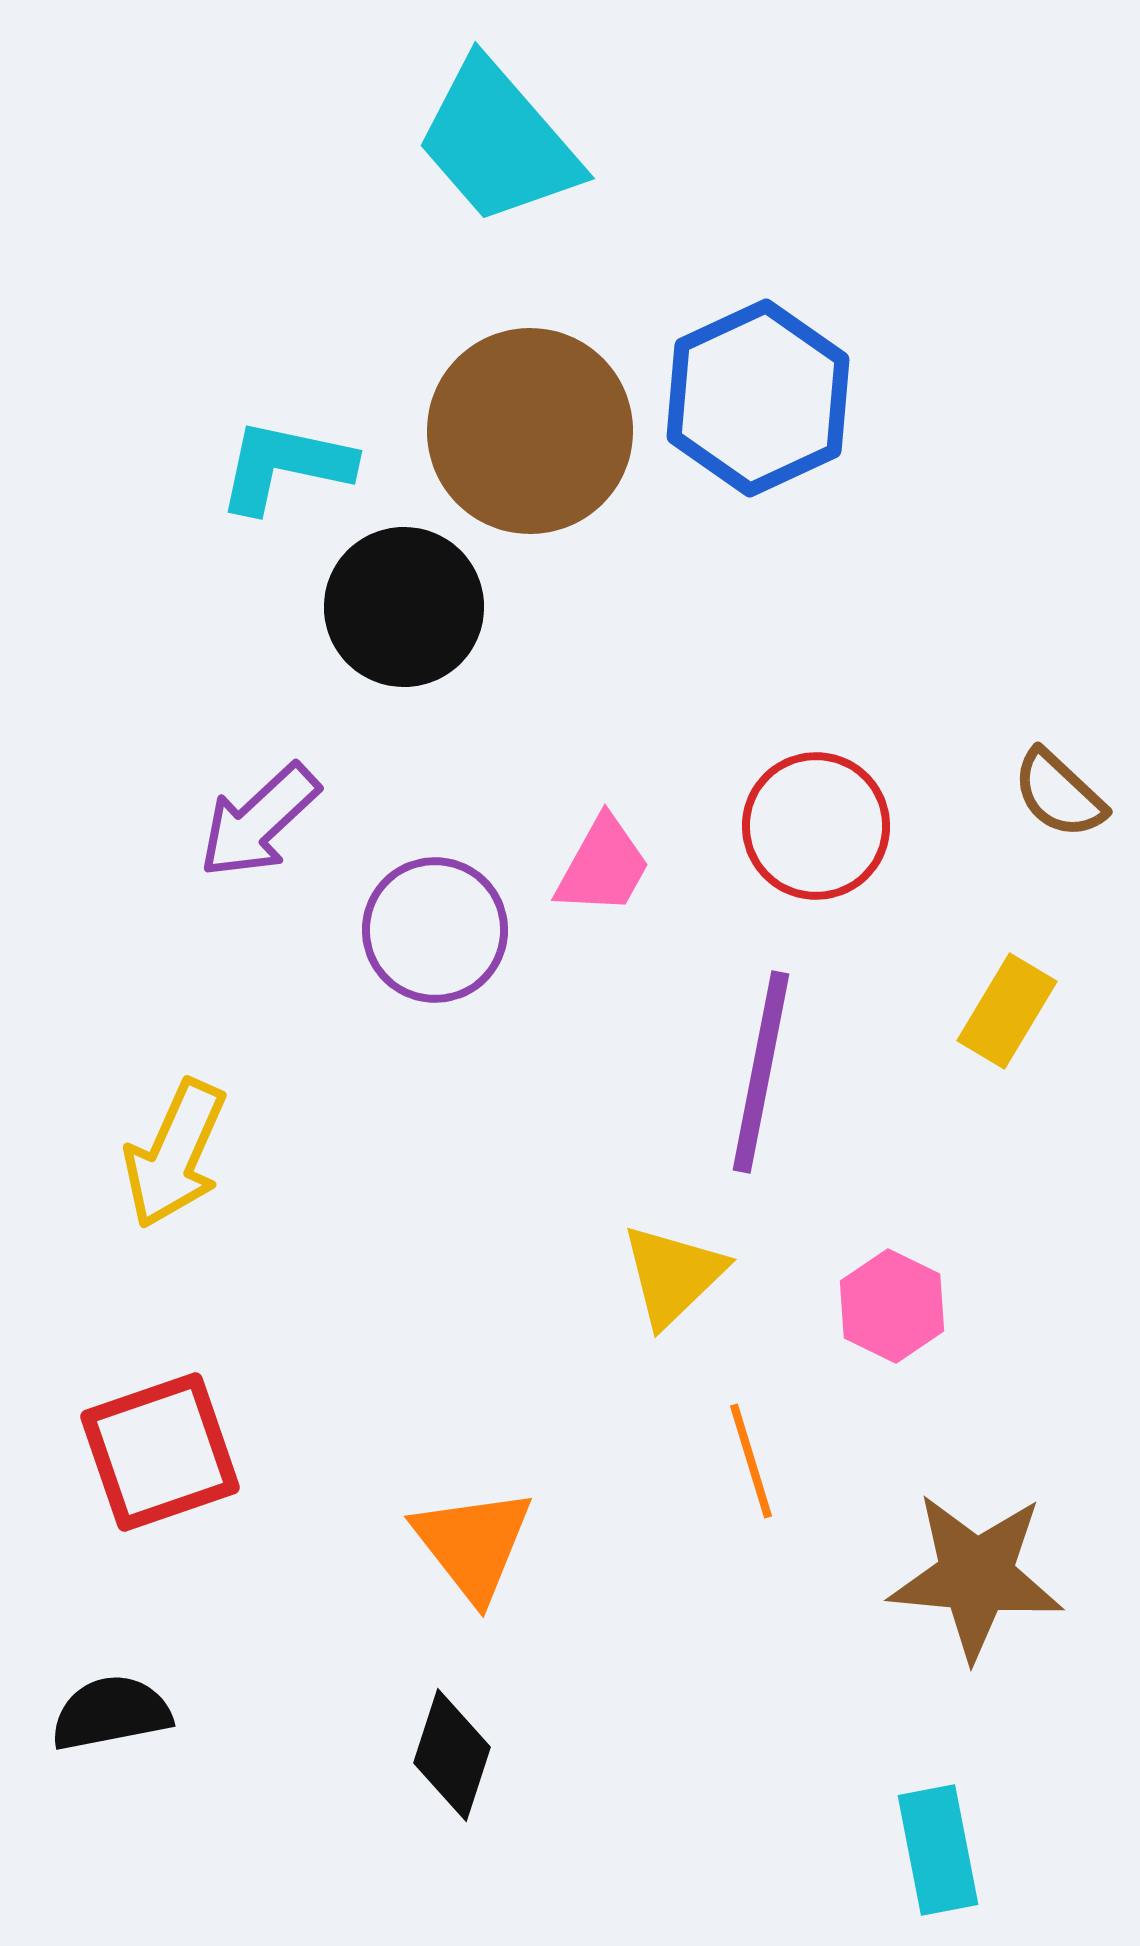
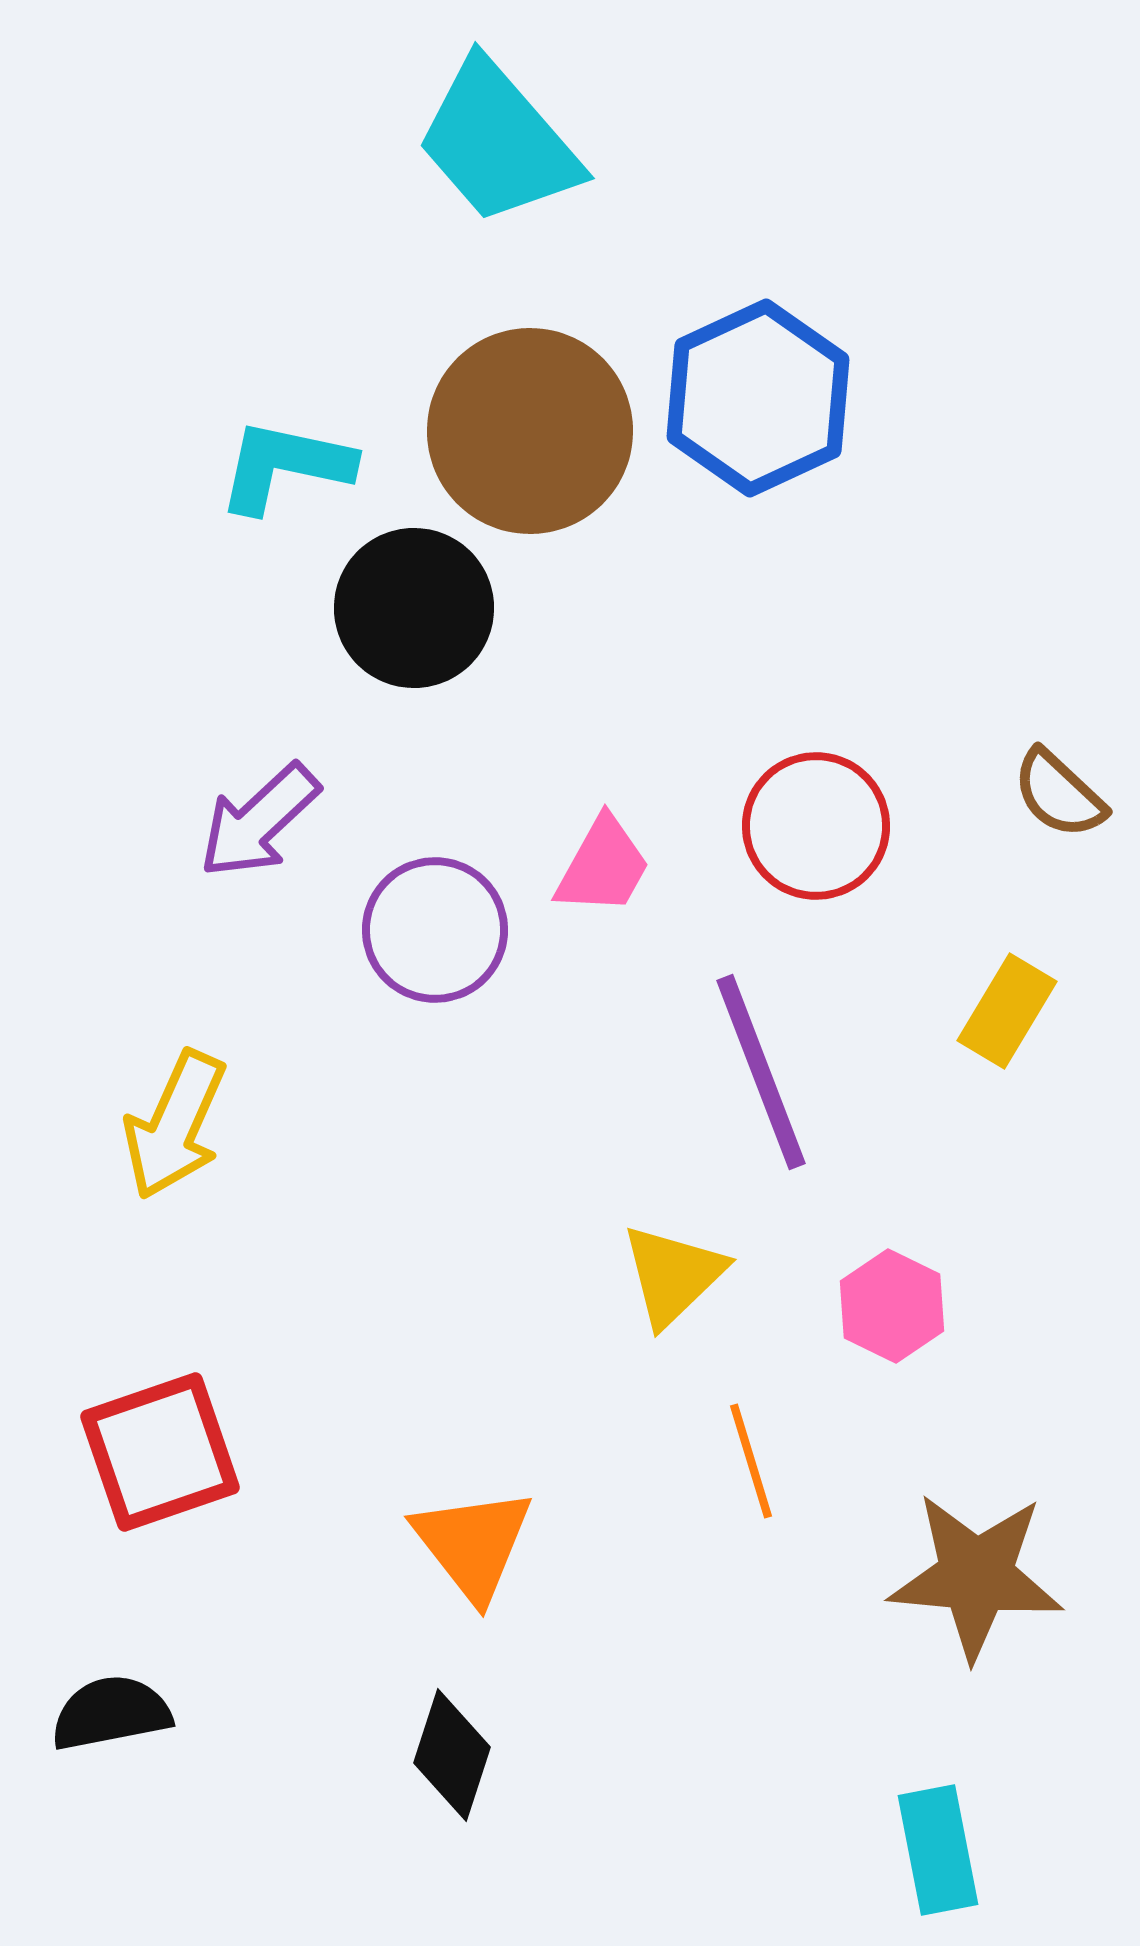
black circle: moved 10 px right, 1 px down
purple line: rotated 32 degrees counterclockwise
yellow arrow: moved 29 px up
